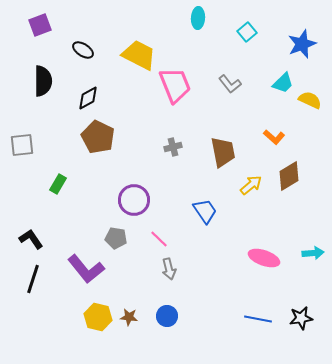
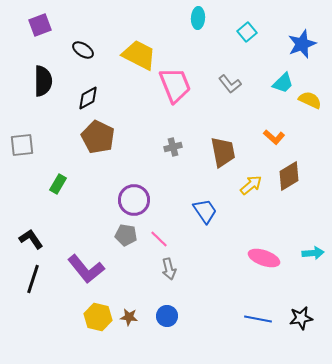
gray pentagon: moved 10 px right, 3 px up
